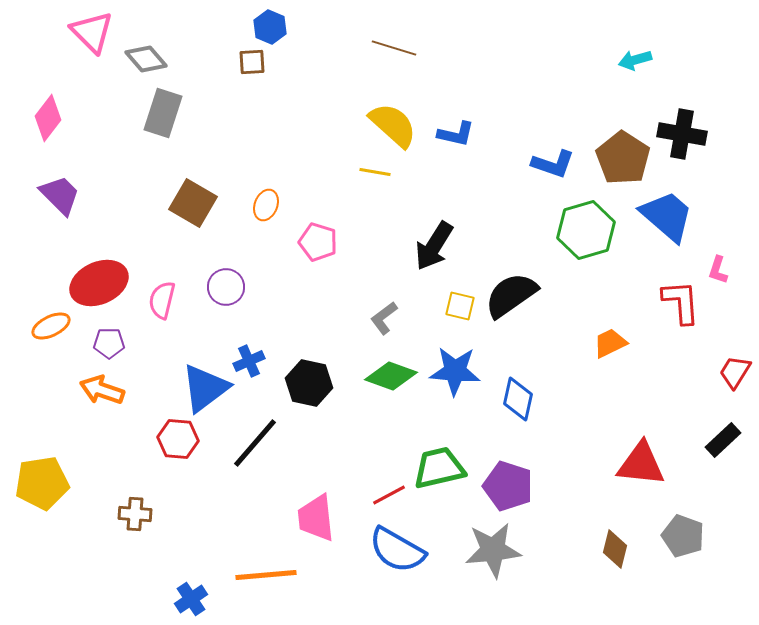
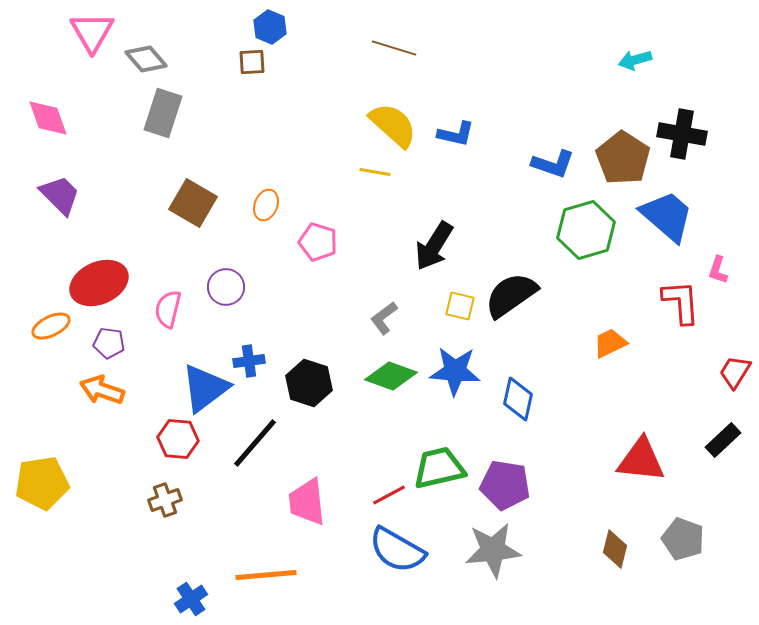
pink triangle at (92, 32): rotated 15 degrees clockwise
pink diamond at (48, 118): rotated 57 degrees counterclockwise
pink semicircle at (162, 300): moved 6 px right, 9 px down
purple pentagon at (109, 343): rotated 8 degrees clockwise
blue cross at (249, 361): rotated 16 degrees clockwise
black hexagon at (309, 383): rotated 6 degrees clockwise
red triangle at (641, 464): moved 4 px up
purple pentagon at (508, 486): moved 3 px left, 1 px up; rotated 9 degrees counterclockwise
brown cross at (135, 514): moved 30 px right, 14 px up; rotated 24 degrees counterclockwise
pink trapezoid at (316, 518): moved 9 px left, 16 px up
gray pentagon at (683, 536): moved 3 px down
